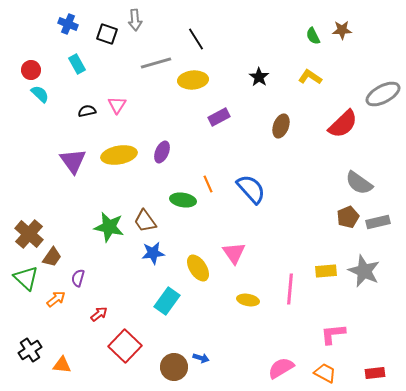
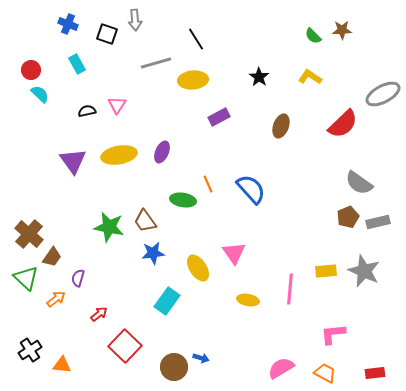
green semicircle at (313, 36): rotated 18 degrees counterclockwise
